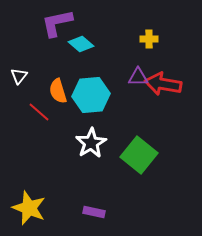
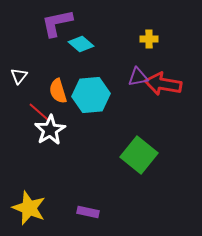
purple triangle: rotated 10 degrees counterclockwise
white star: moved 41 px left, 13 px up
purple rectangle: moved 6 px left
